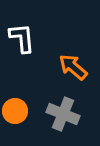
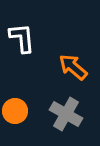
gray cross: moved 3 px right; rotated 8 degrees clockwise
